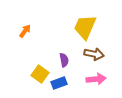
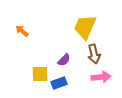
orange arrow: moved 3 px left; rotated 88 degrees counterclockwise
brown arrow: rotated 66 degrees clockwise
purple semicircle: rotated 56 degrees clockwise
yellow square: rotated 36 degrees counterclockwise
pink arrow: moved 5 px right, 2 px up
